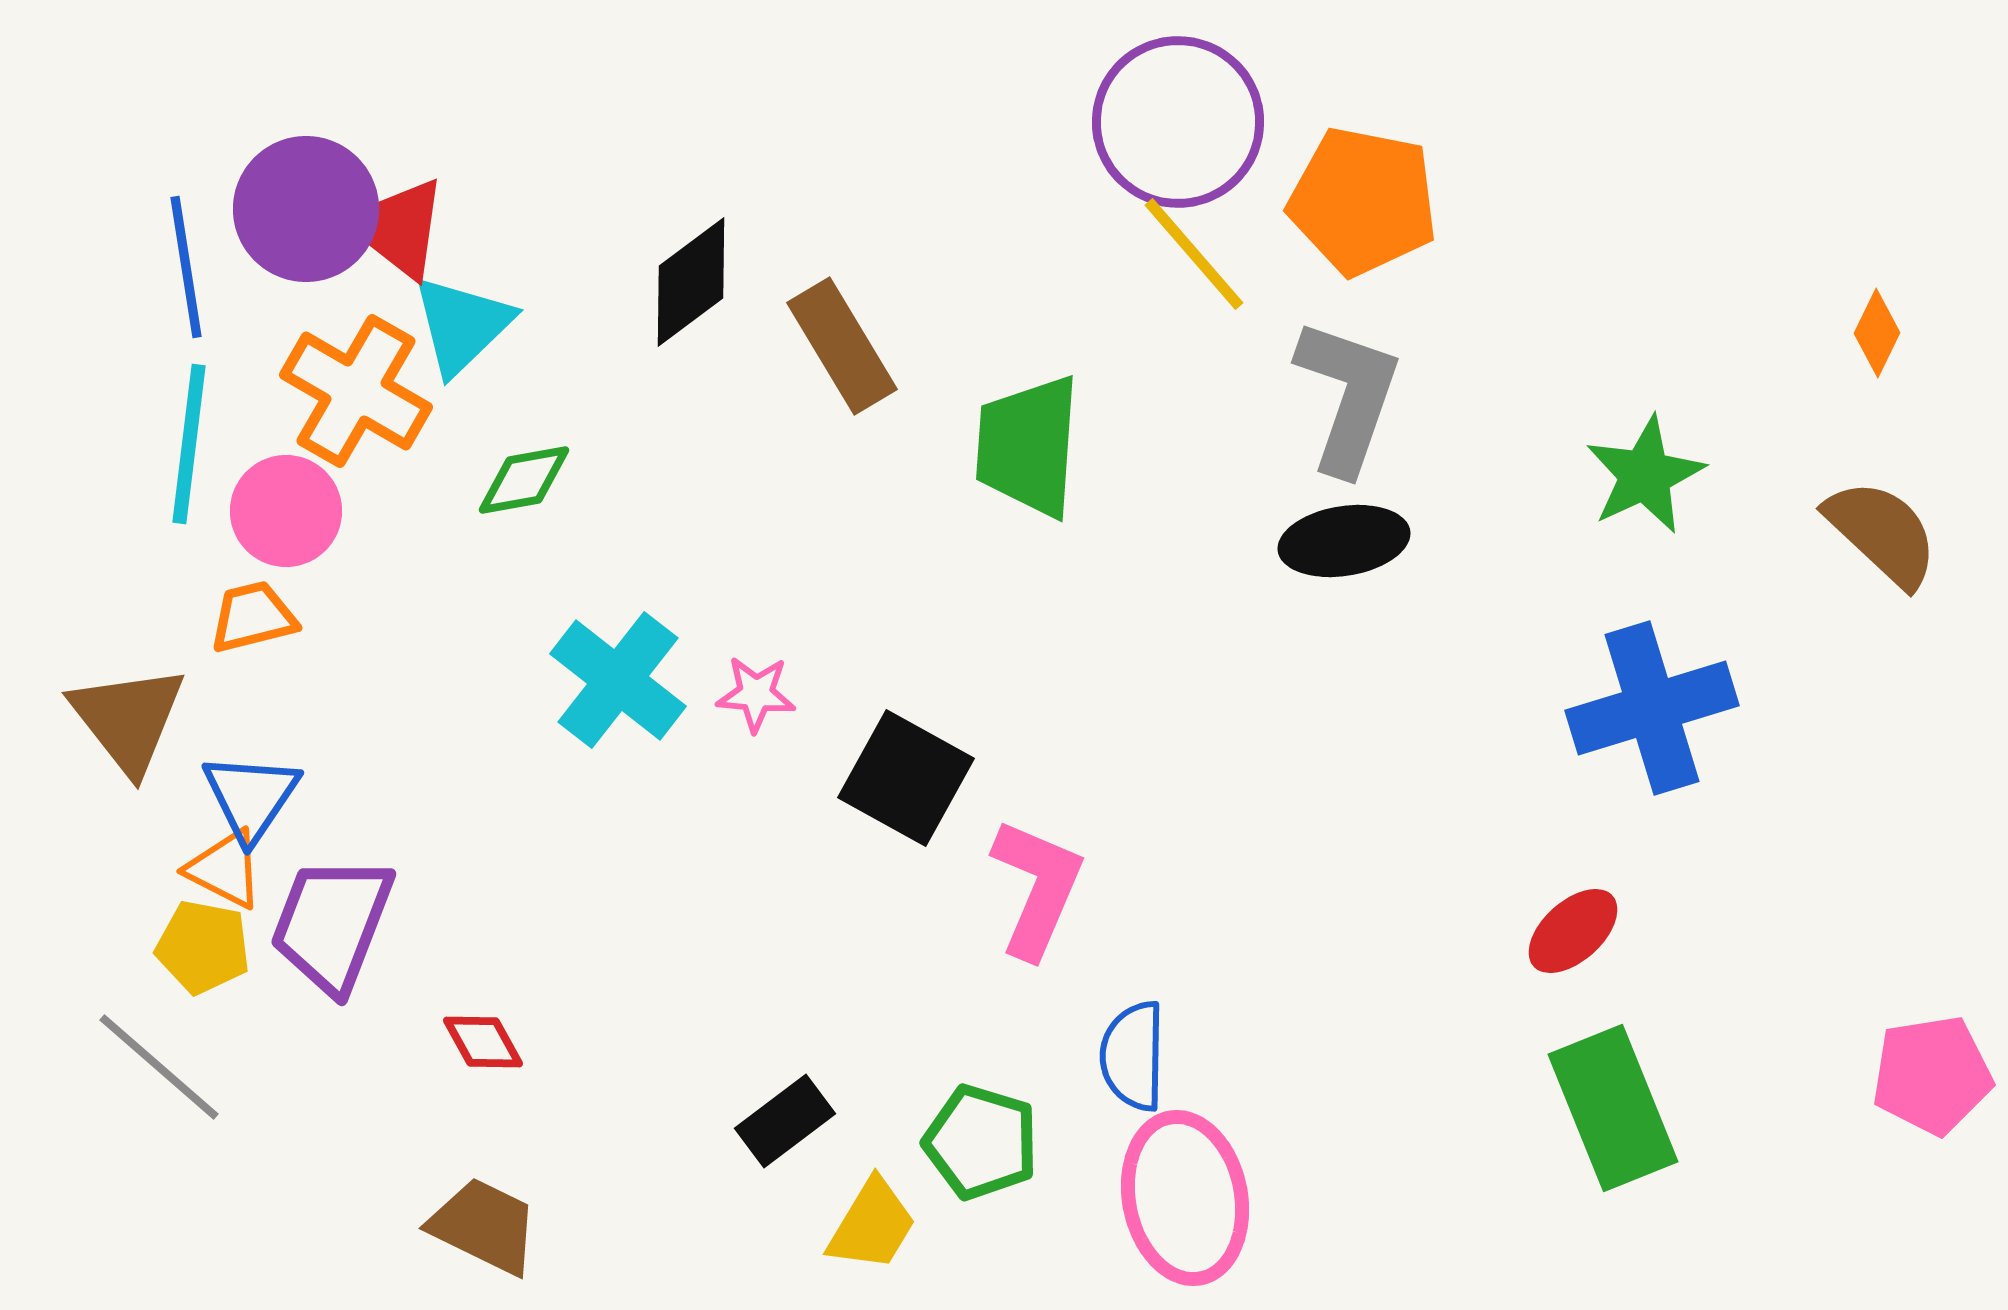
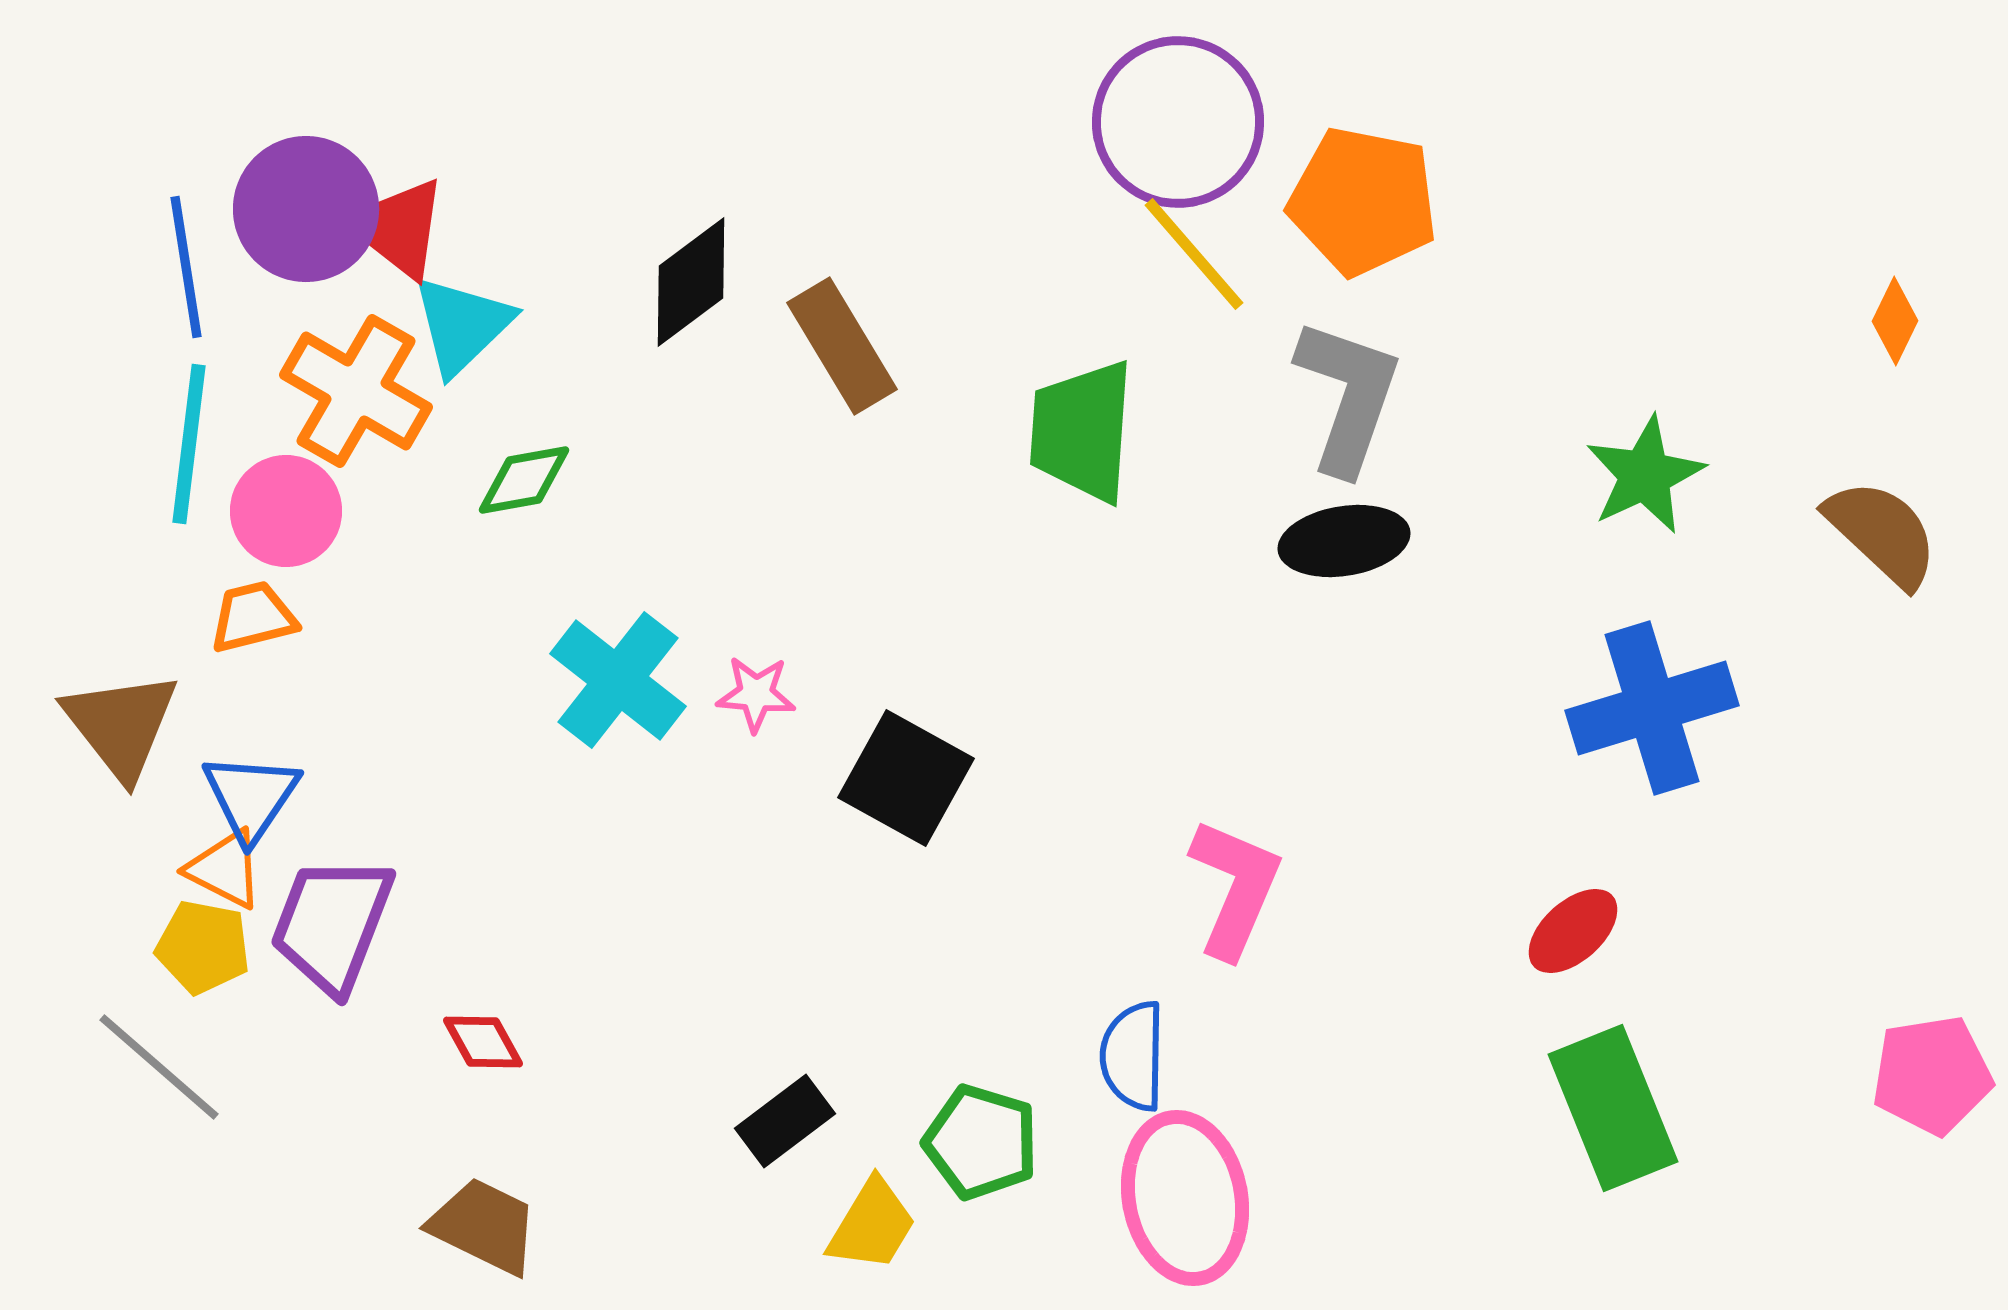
orange diamond at (1877, 333): moved 18 px right, 12 px up
green trapezoid at (1028, 446): moved 54 px right, 15 px up
brown triangle at (128, 719): moved 7 px left, 6 px down
pink L-shape at (1037, 888): moved 198 px right
